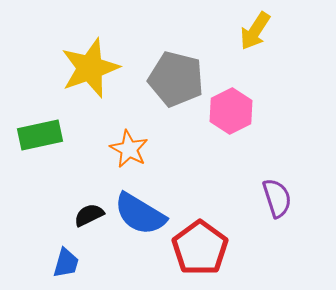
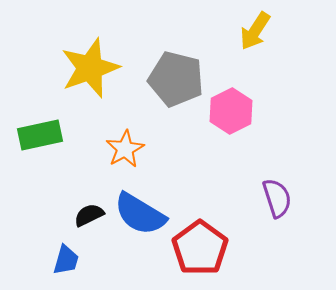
orange star: moved 4 px left; rotated 15 degrees clockwise
blue trapezoid: moved 3 px up
